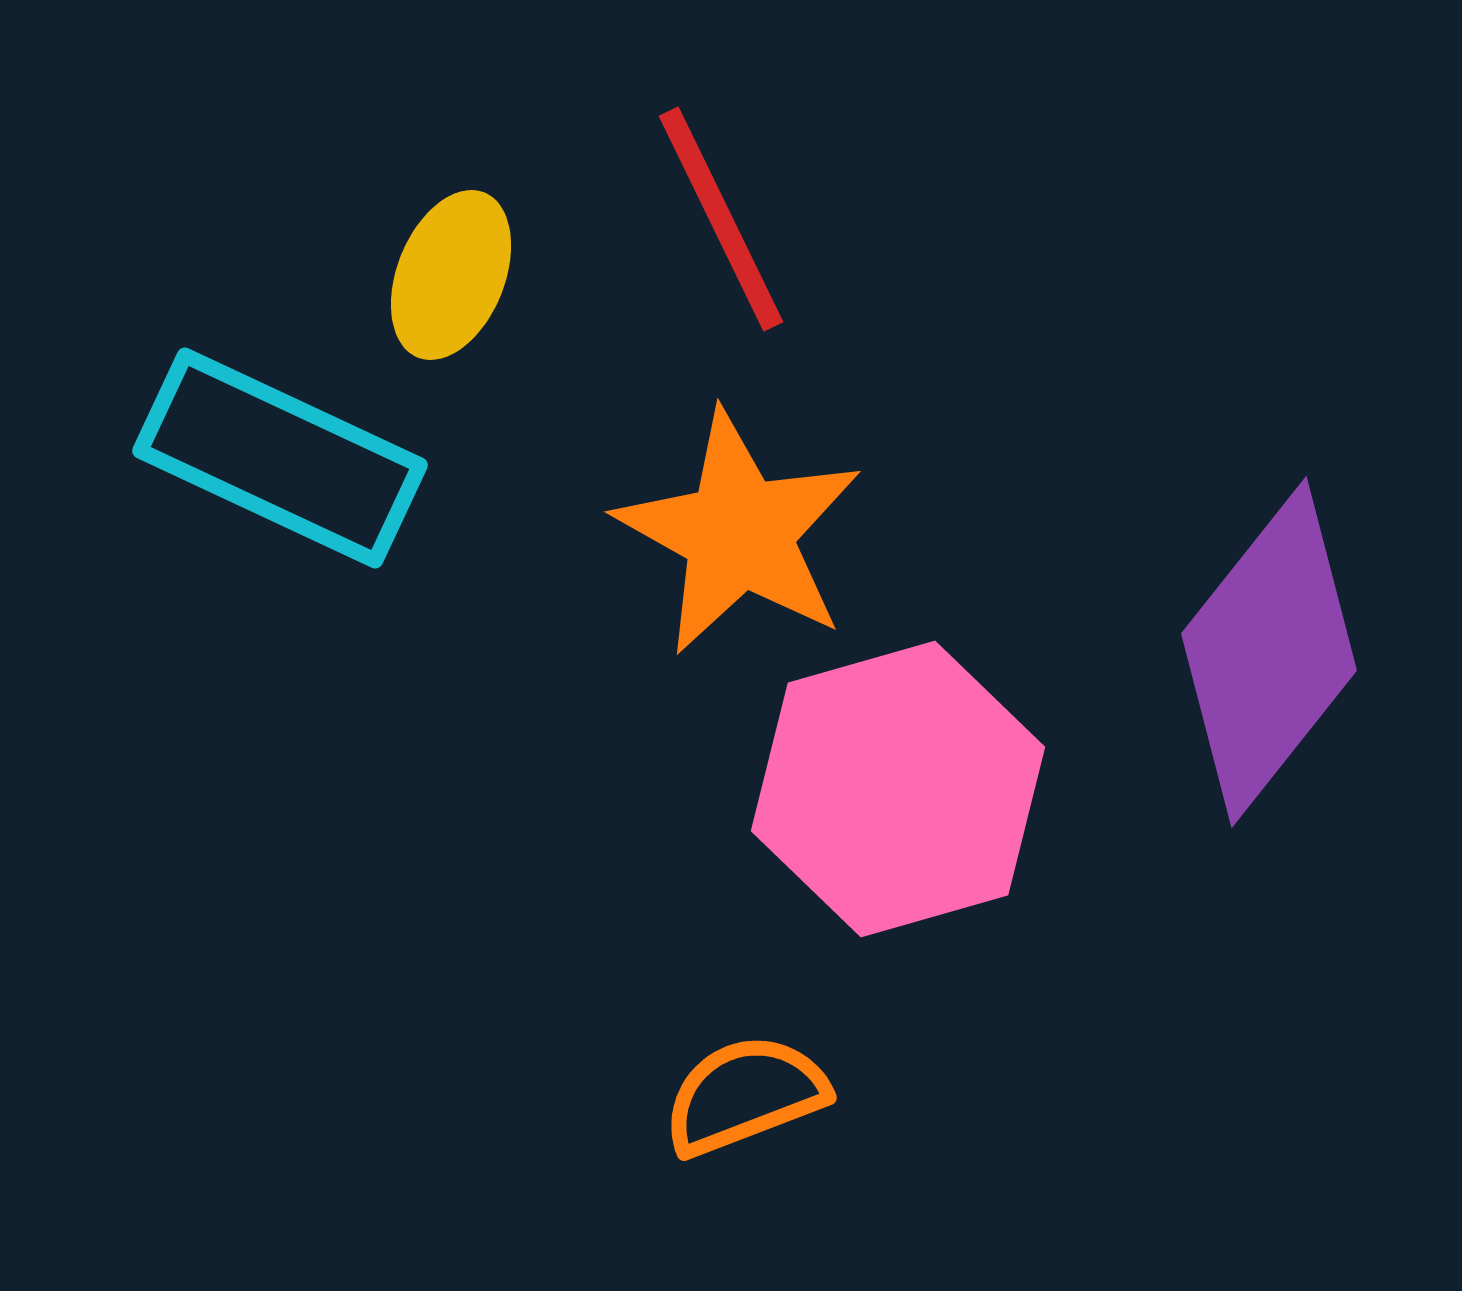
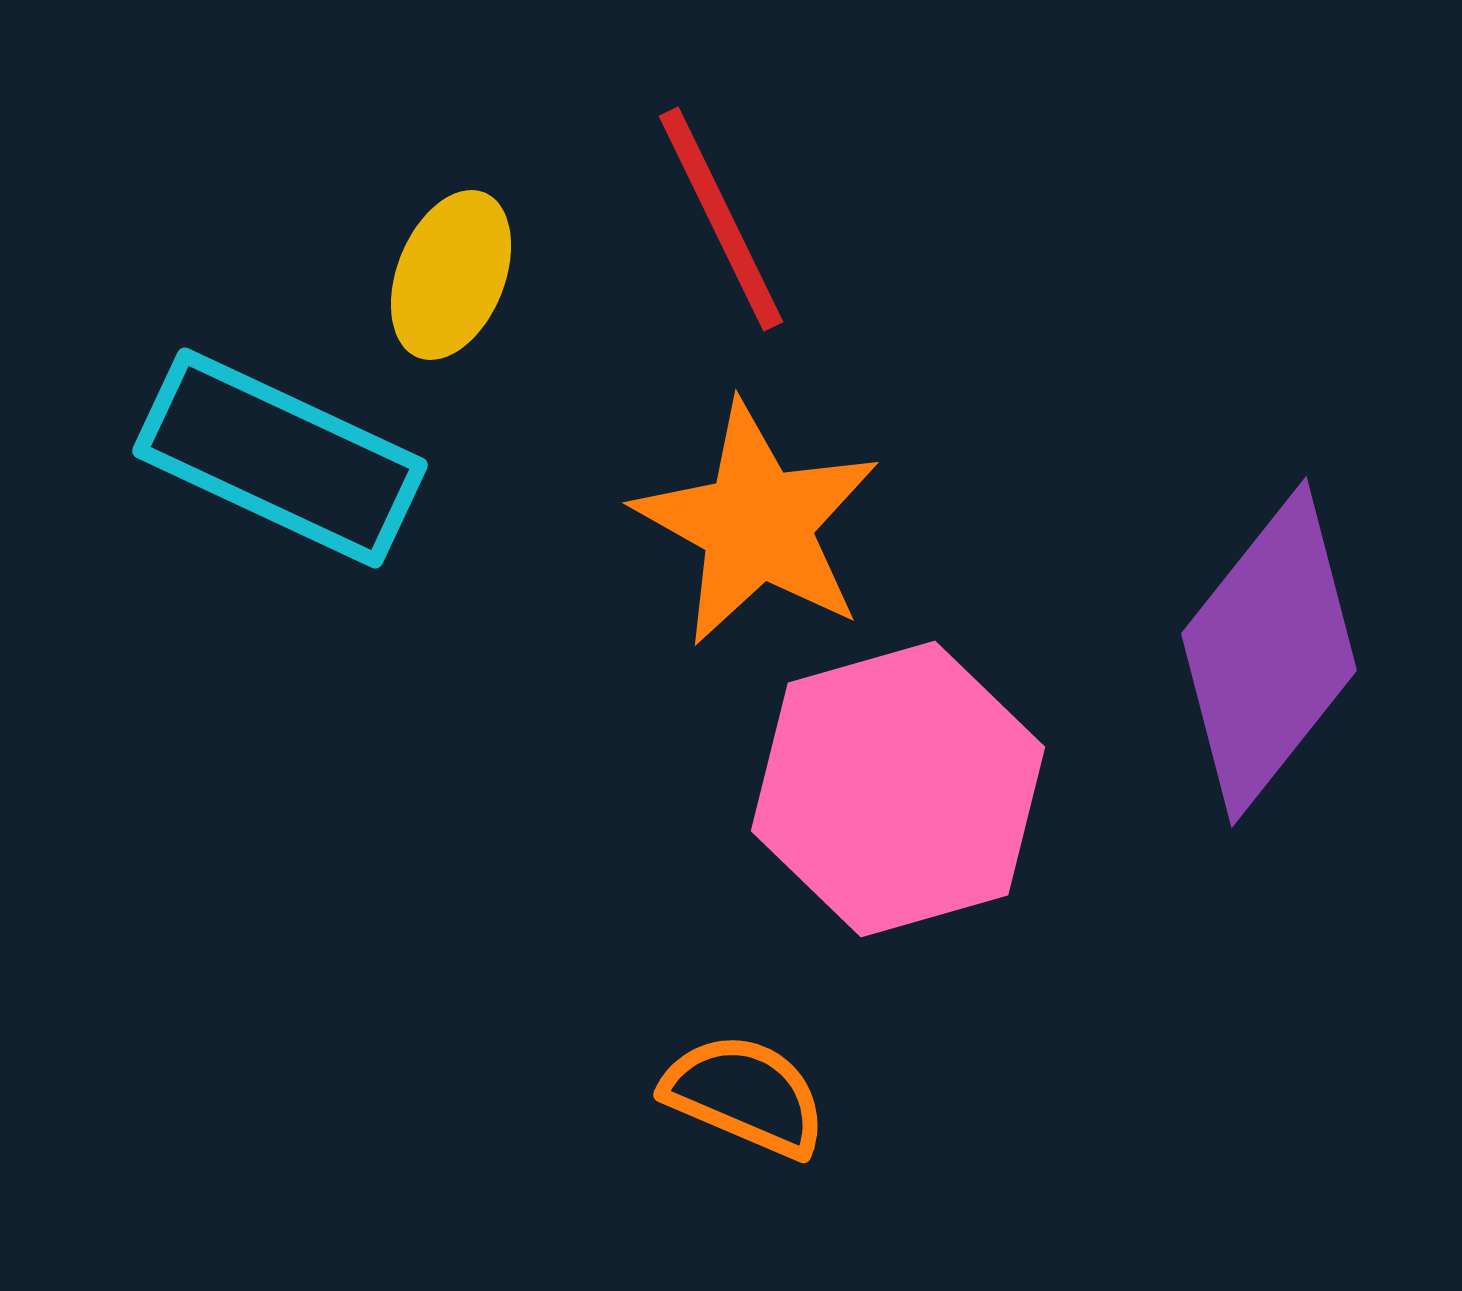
orange star: moved 18 px right, 9 px up
orange semicircle: rotated 44 degrees clockwise
